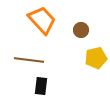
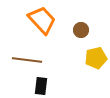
brown line: moved 2 px left
